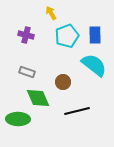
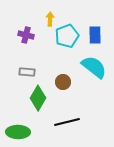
yellow arrow: moved 1 px left, 6 px down; rotated 32 degrees clockwise
cyan semicircle: moved 2 px down
gray rectangle: rotated 14 degrees counterclockwise
green diamond: rotated 55 degrees clockwise
black line: moved 10 px left, 11 px down
green ellipse: moved 13 px down
